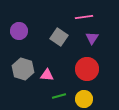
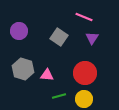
pink line: rotated 30 degrees clockwise
red circle: moved 2 px left, 4 px down
